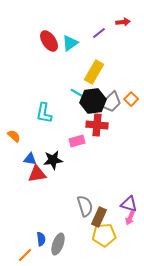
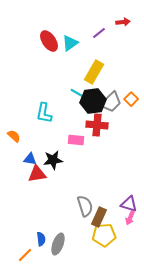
pink rectangle: moved 1 px left, 1 px up; rotated 21 degrees clockwise
